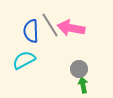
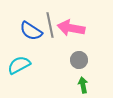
gray line: rotated 20 degrees clockwise
blue semicircle: rotated 55 degrees counterclockwise
cyan semicircle: moved 5 px left, 5 px down
gray circle: moved 9 px up
